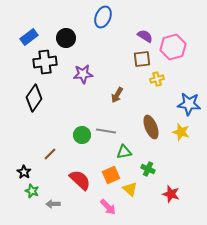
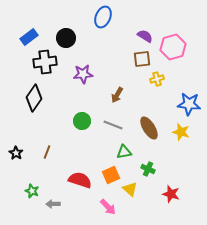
brown ellipse: moved 2 px left, 1 px down; rotated 10 degrees counterclockwise
gray line: moved 7 px right, 6 px up; rotated 12 degrees clockwise
green circle: moved 14 px up
brown line: moved 3 px left, 2 px up; rotated 24 degrees counterclockwise
black star: moved 8 px left, 19 px up
red semicircle: rotated 25 degrees counterclockwise
